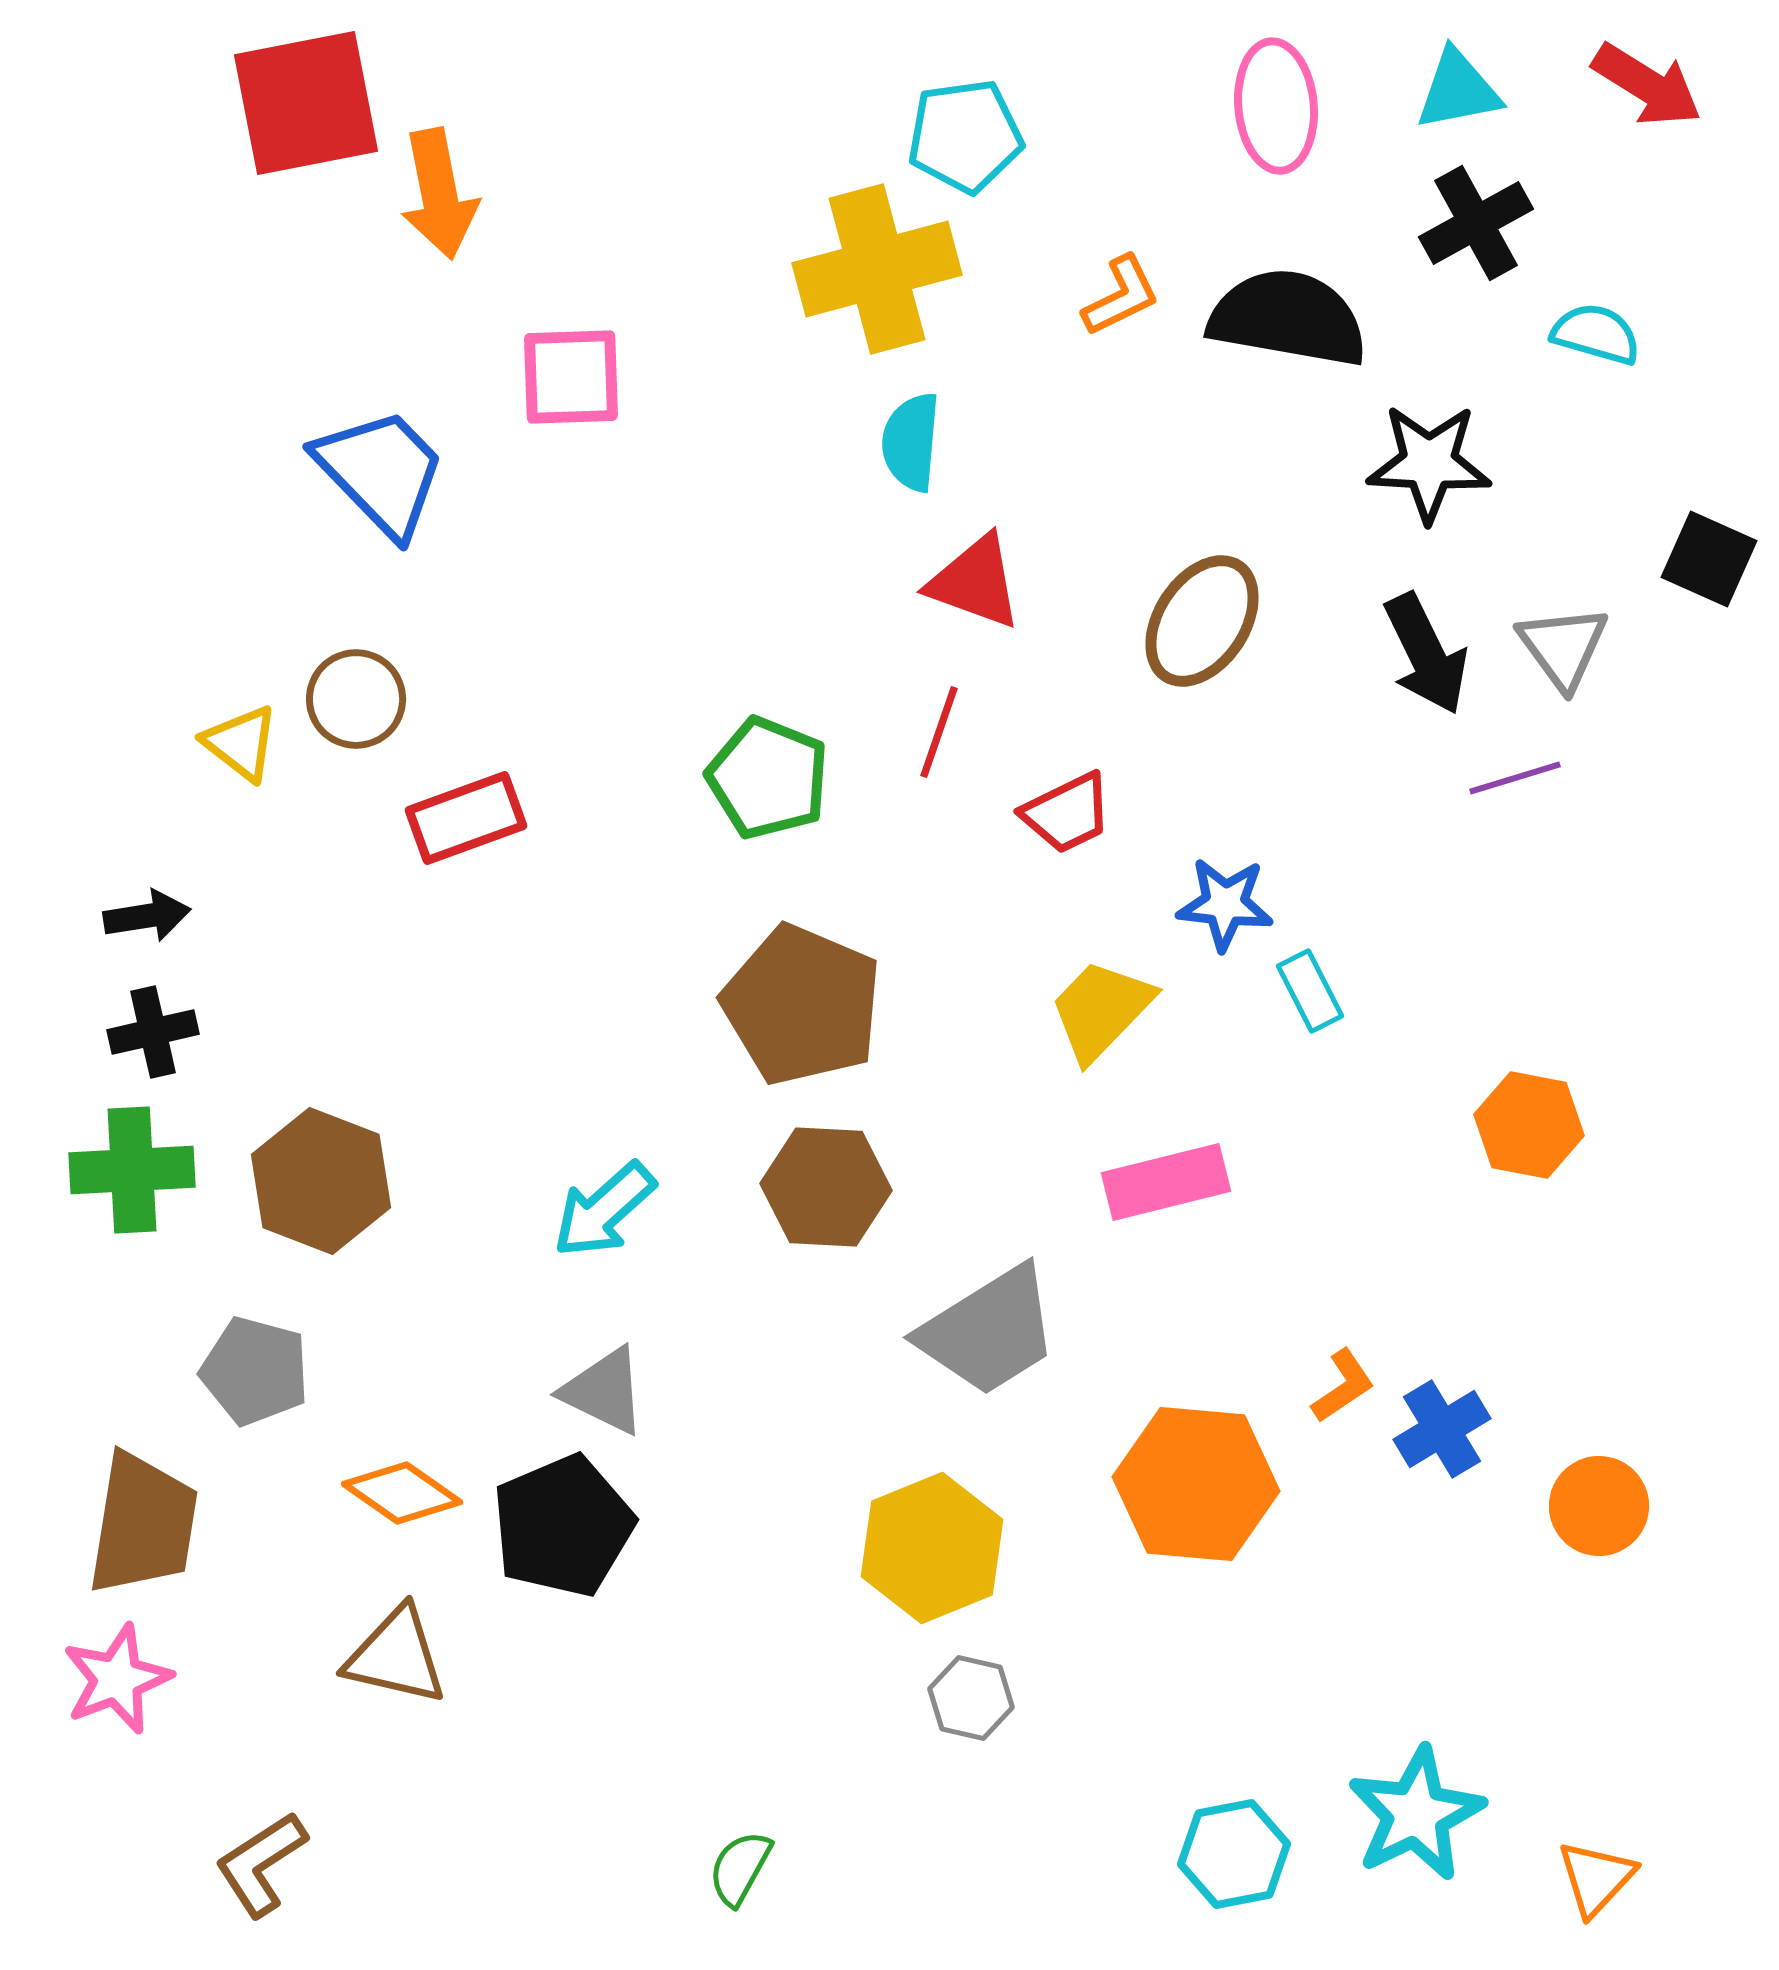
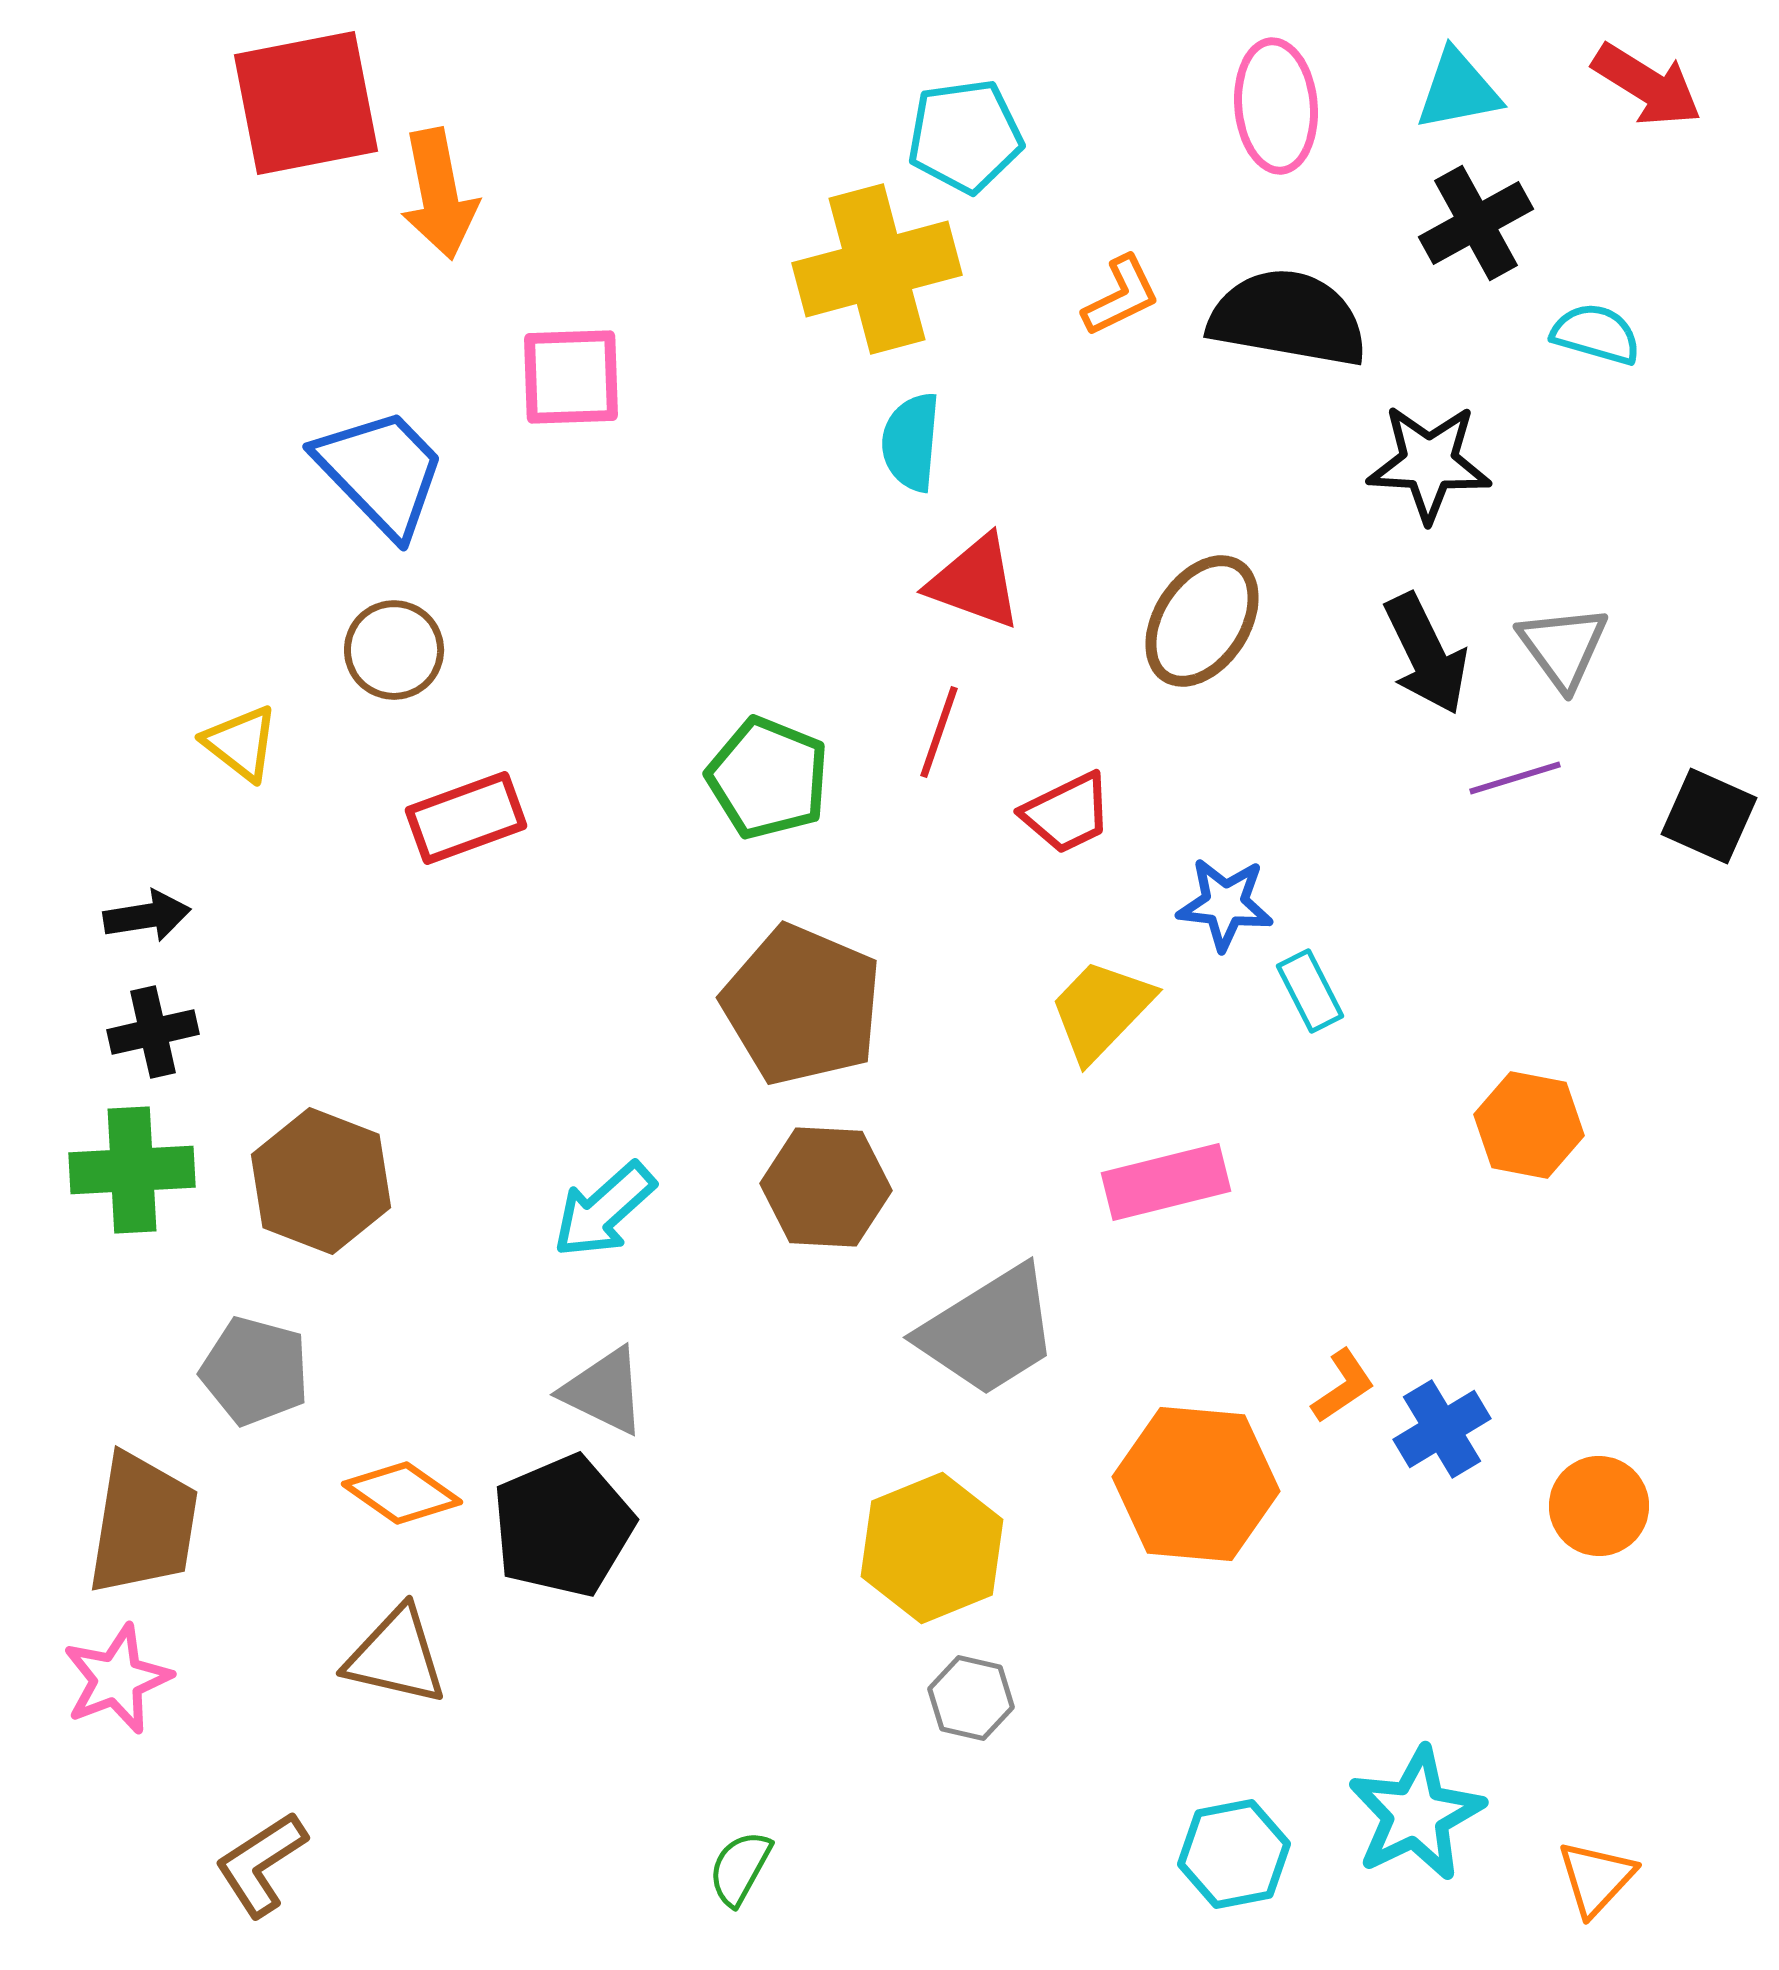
black square at (1709, 559): moved 257 px down
brown circle at (356, 699): moved 38 px right, 49 px up
